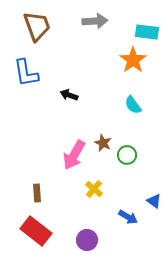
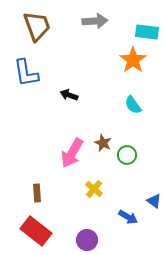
pink arrow: moved 2 px left, 2 px up
